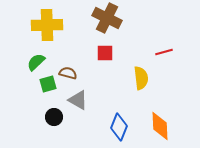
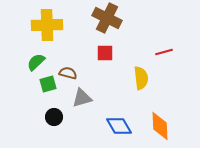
gray triangle: moved 4 px right, 2 px up; rotated 45 degrees counterclockwise
blue diamond: moved 1 px up; rotated 52 degrees counterclockwise
